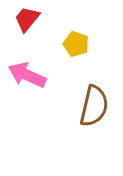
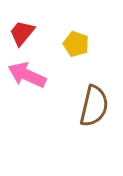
red trapezoid: moved 5 px left, 14 px down
